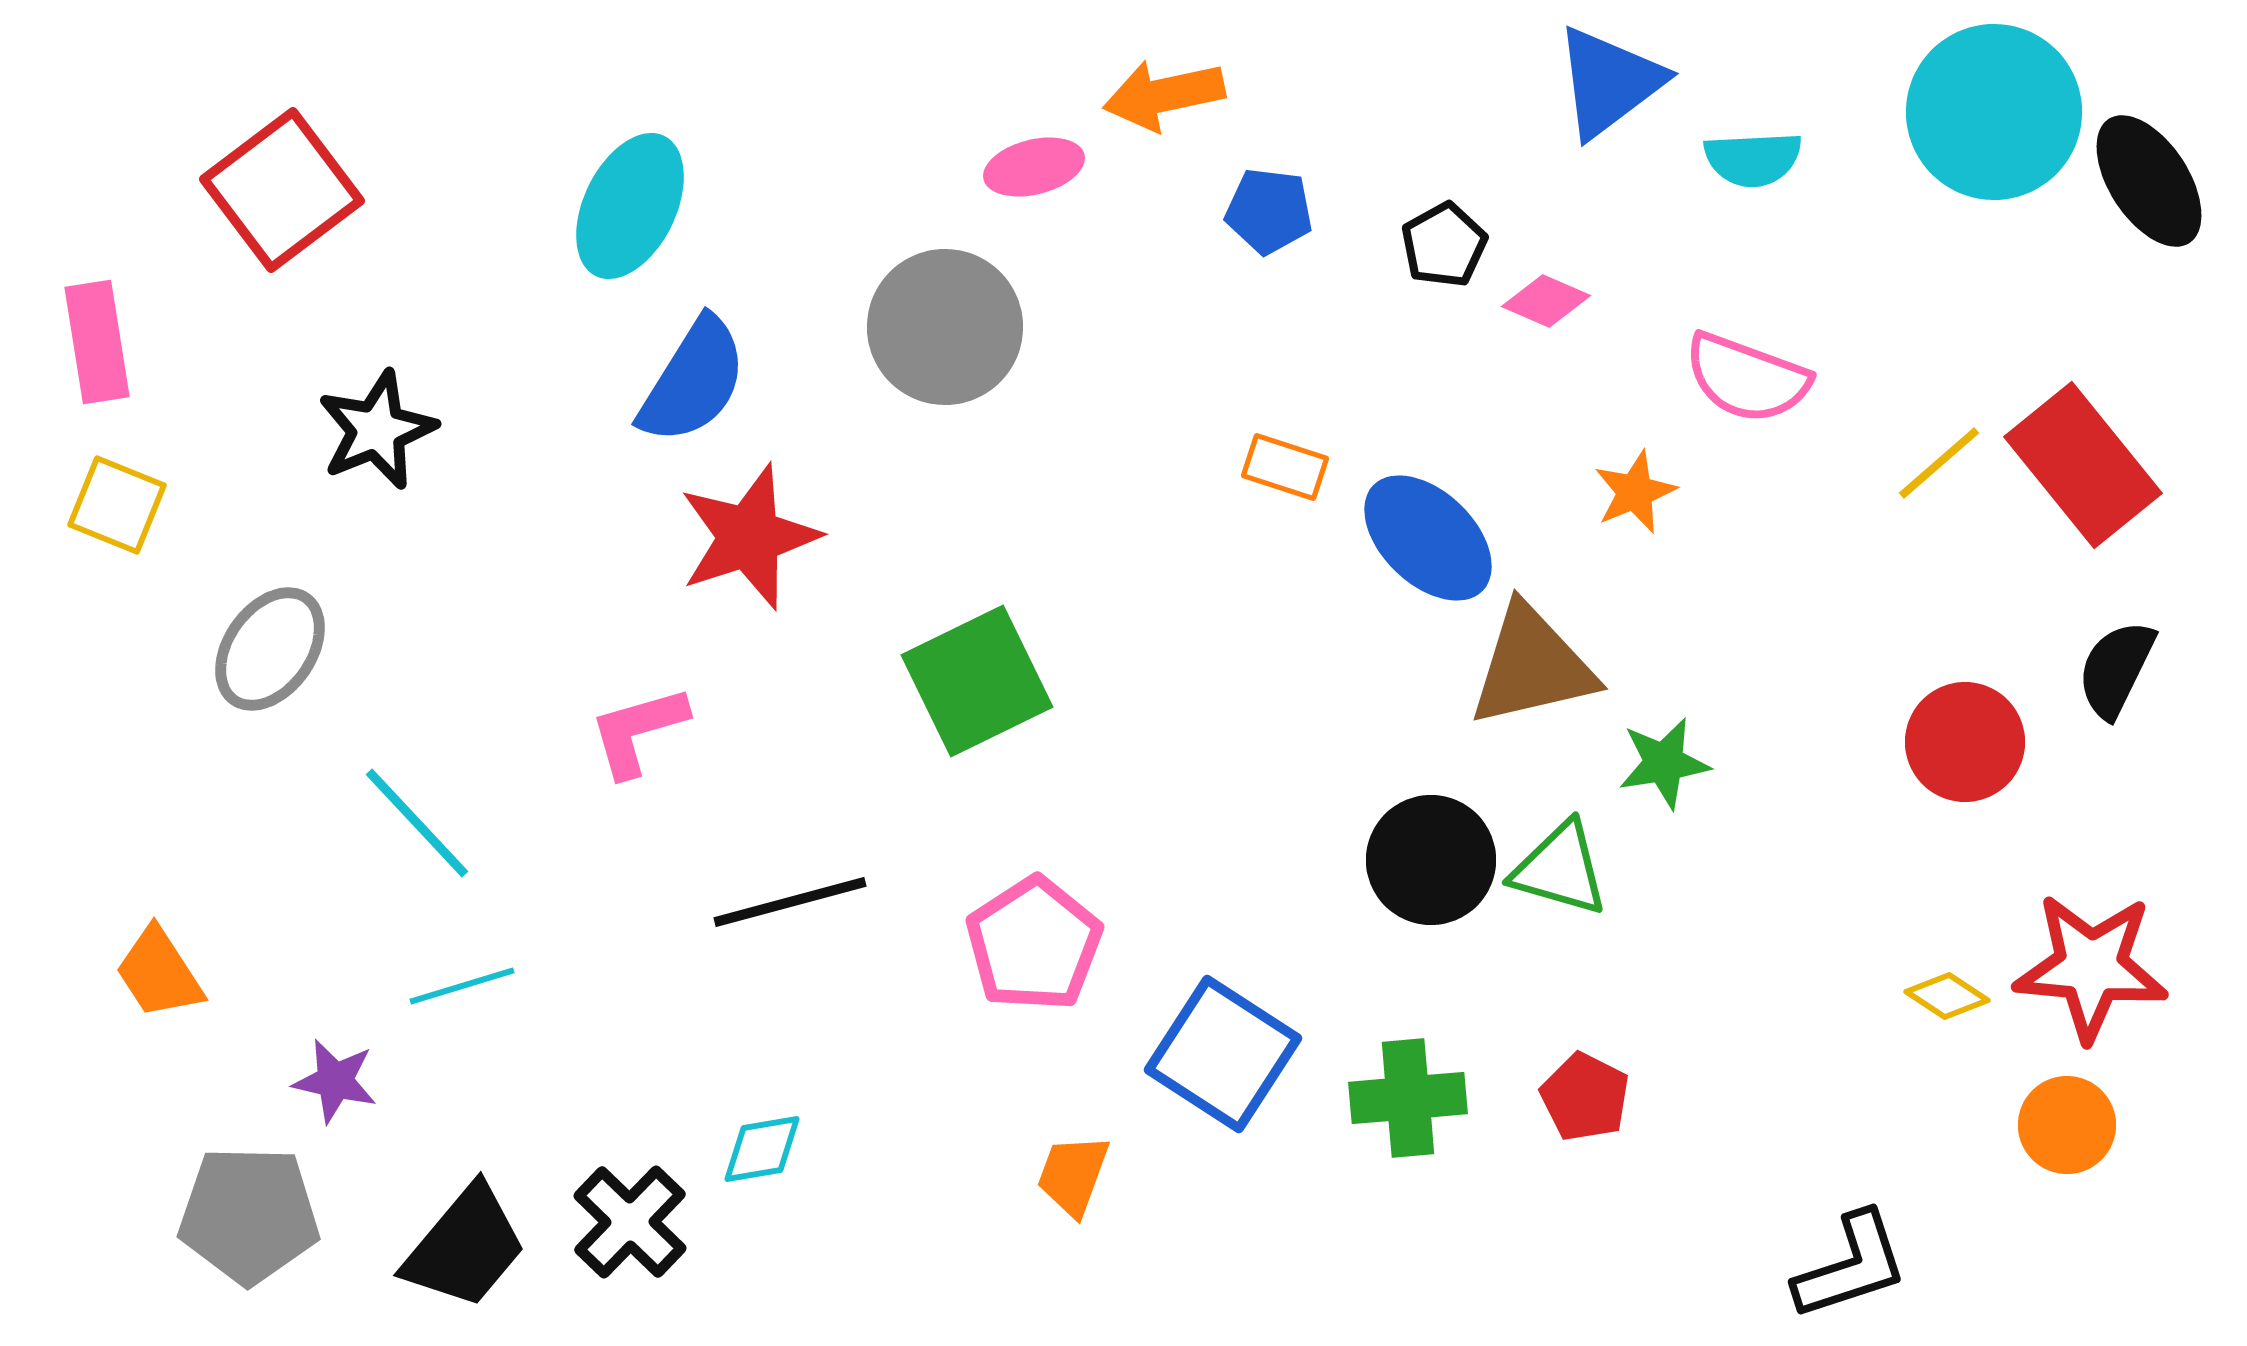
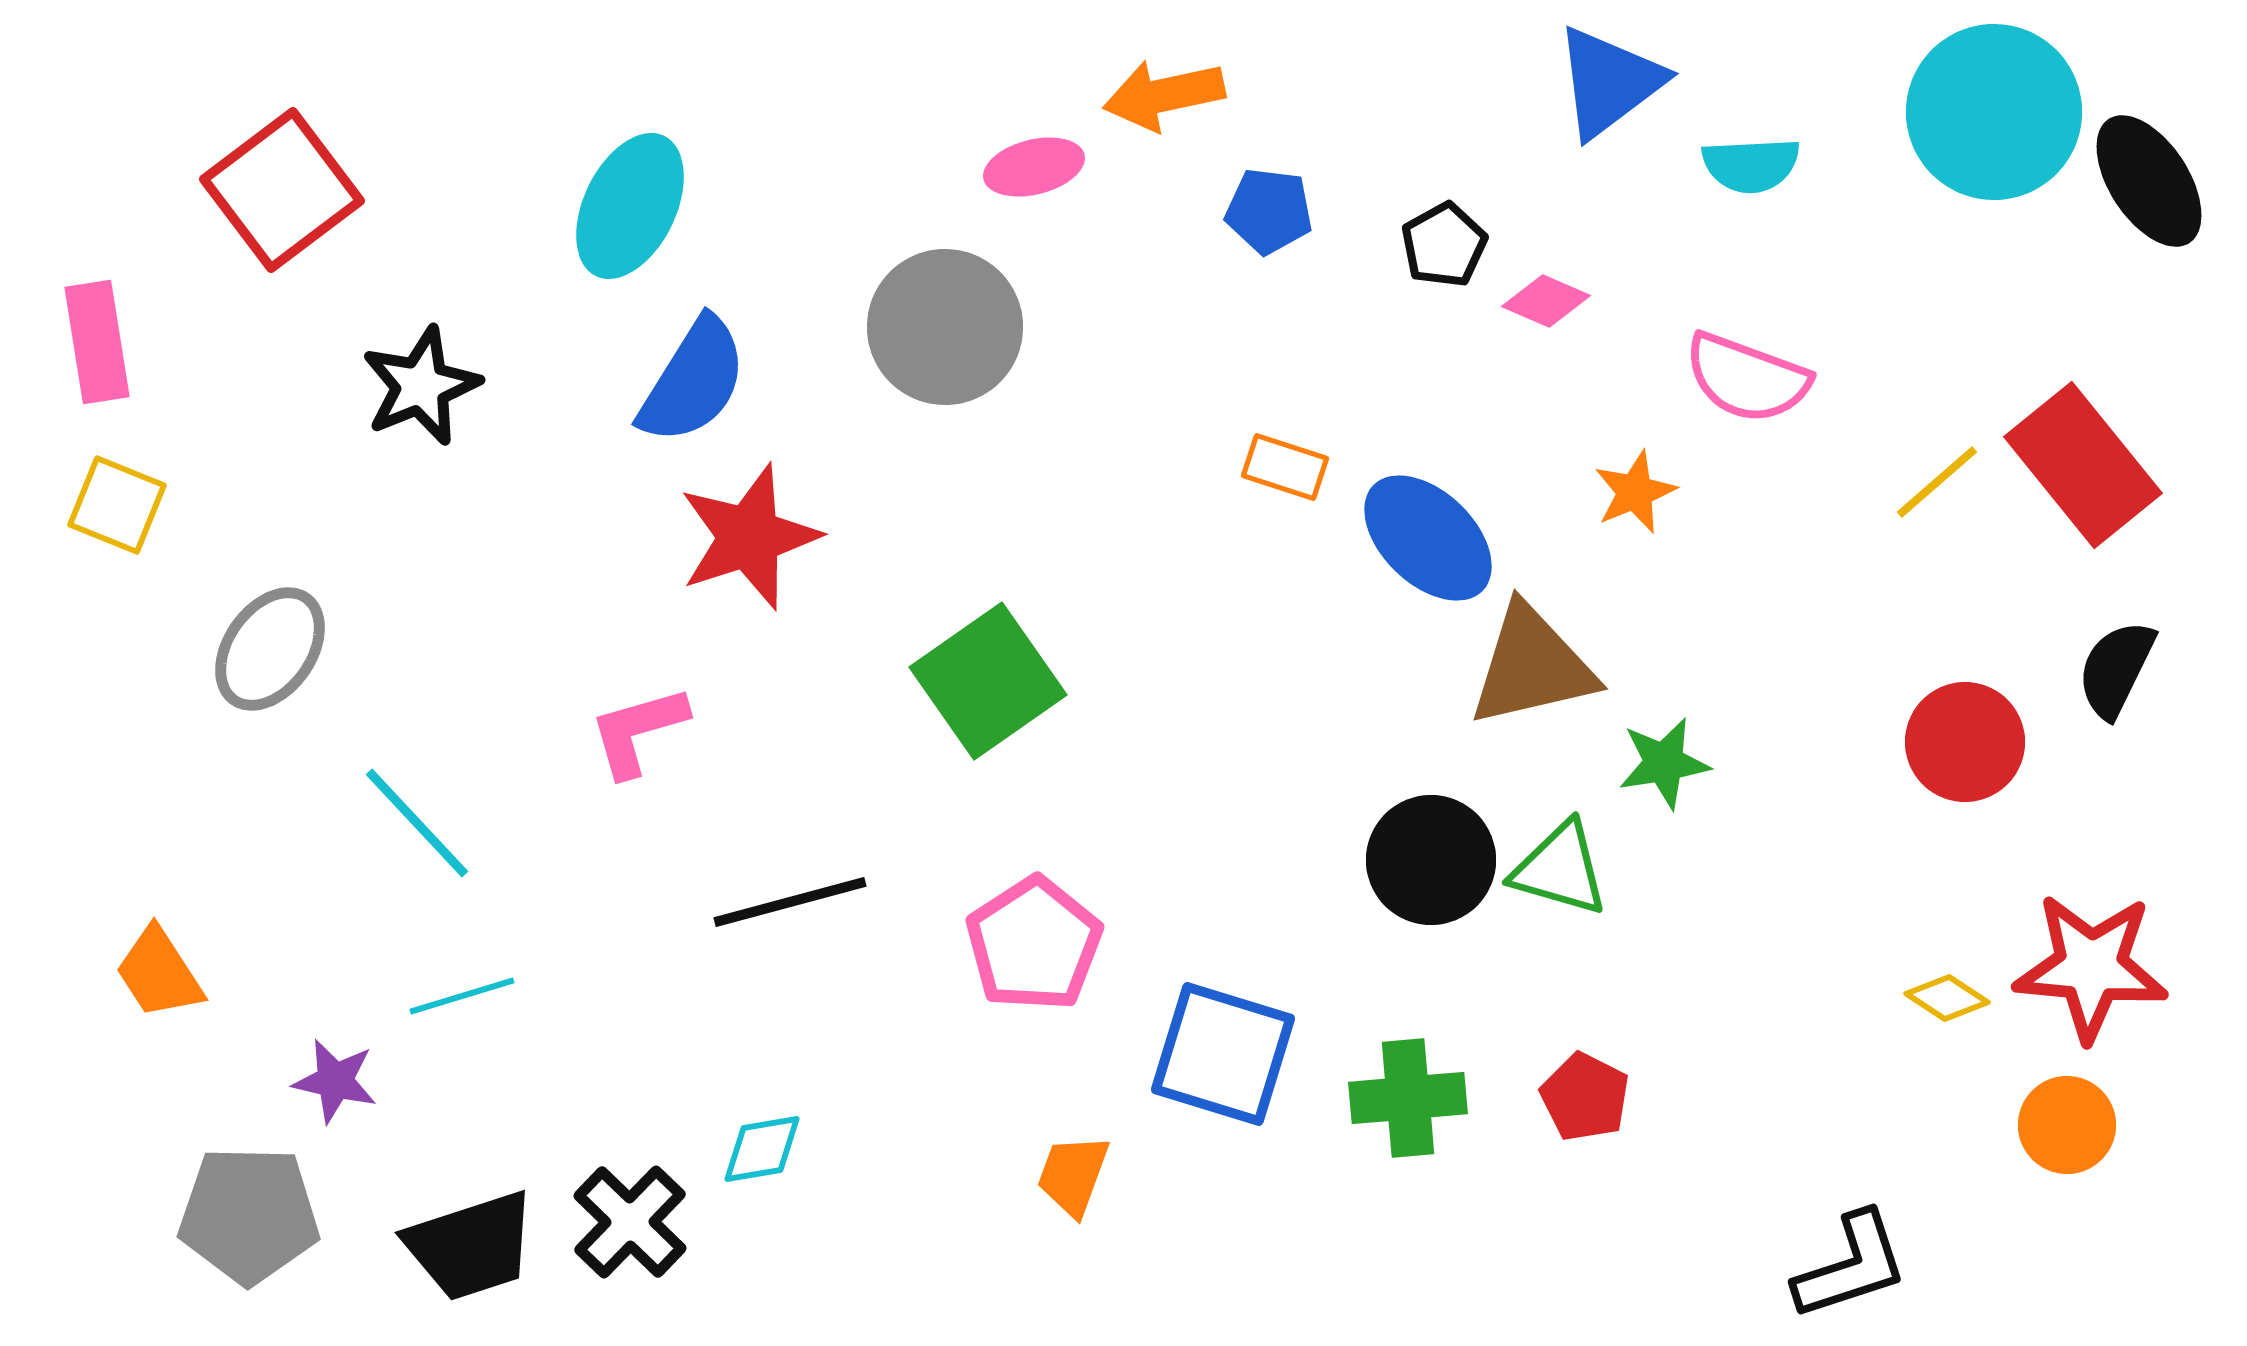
cyan semicircle at (1753, 159): moved 2 px left, 6 px down
black star at (377, 430): moved 44 px right, 44 px up
yellow line at (1939, 463): moved 2 px left, 19 px down
green square at (977, 681): moved 11 px right; rotated 9 degrees counterclockwise
cyan line at (462, 986): moved 10 px down
yellow diamond at (1947, 996): moved 2 px down
blue square at (1223, 1054): rotated 16 degrees counterclockwise
black trapezoid at (465, 1247): moved 6 px right, 1 px up; rotated 32 degrees clockwise
